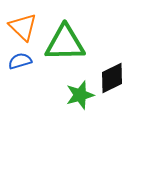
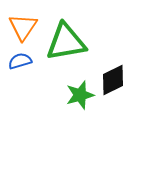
orange triangle: rotated 20 degrees clockwise
green triangle: moved 1 px right, 1 px up; rotated 9 degrees counterclockwise
black diamond: moved 1 px right, 2 px down
